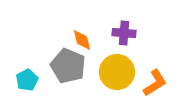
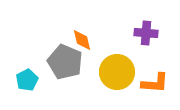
purple cross: moved 22 px right
gray pentagon: moved 3 px left, 4 px up
orange L-shape: rotated 36 degrees clockwise
